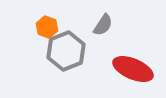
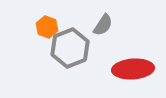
gray hexagon: moved 4 px right, 3 px up
red ellipse: rotated 27 degrees counterclockwise
